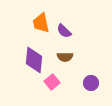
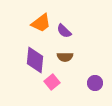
orange trapezoid: rotated 115 degrees counterclockwise
purple diamond: moved 1 px right
purple circle: moved 4 px right
